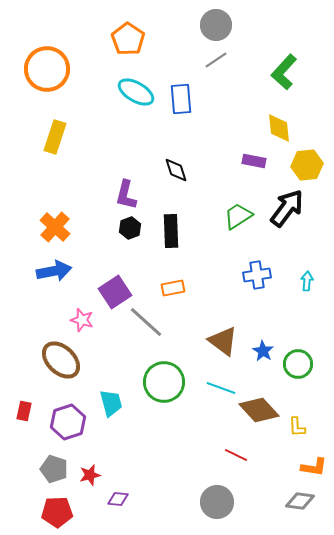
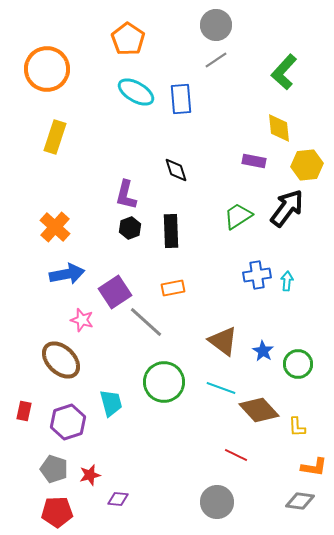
blue arrow at (54, 271): moved 13 px right, 3 px down
cyan arrow at (307, 281): moved 20 px left
